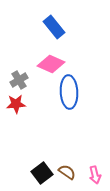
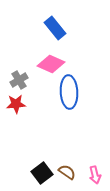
blue rectangle: moved 1 px right, 1 px down
